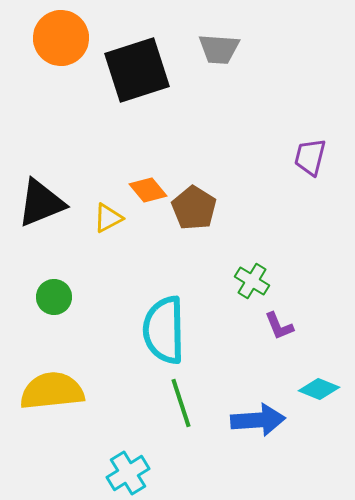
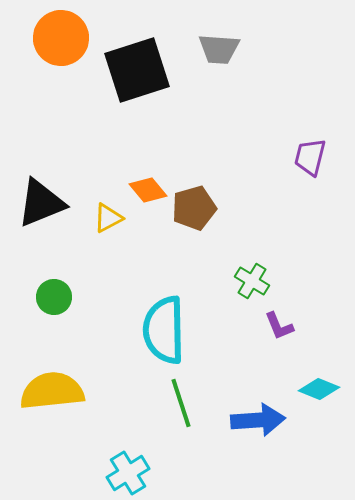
brown pentagon: rotated 24 degrees clockwise
